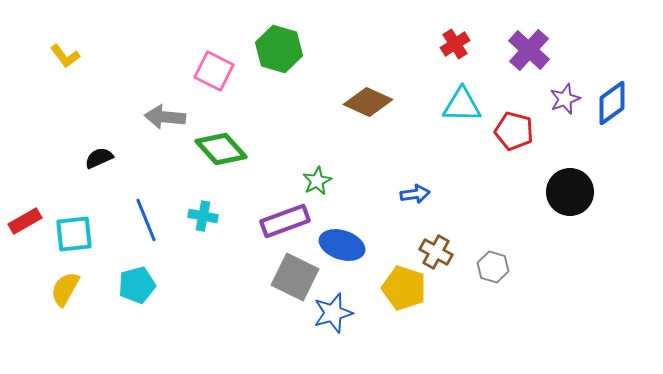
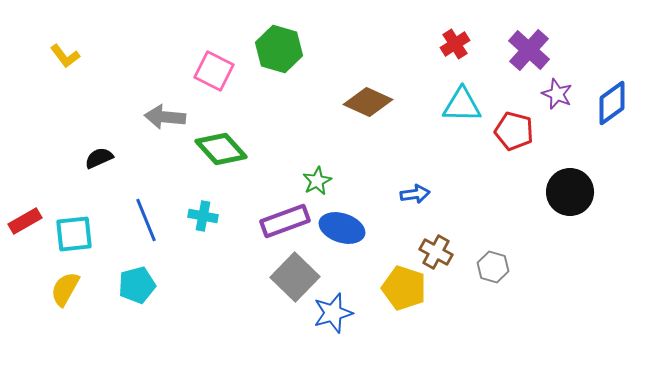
purple star: moved 8 px left, 5 px up; rotated 28 degrees counterclockwise
blue ellipse: moved 17 px up
gray square: rotated 18 degrees clockwise
